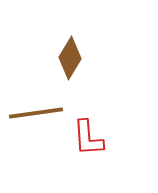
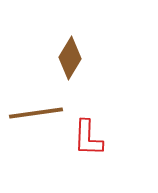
red L-shape: rotated 6 degrees clockwise
